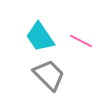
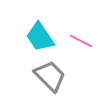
gray trapezoid: moved 1 px right, 1 px down
